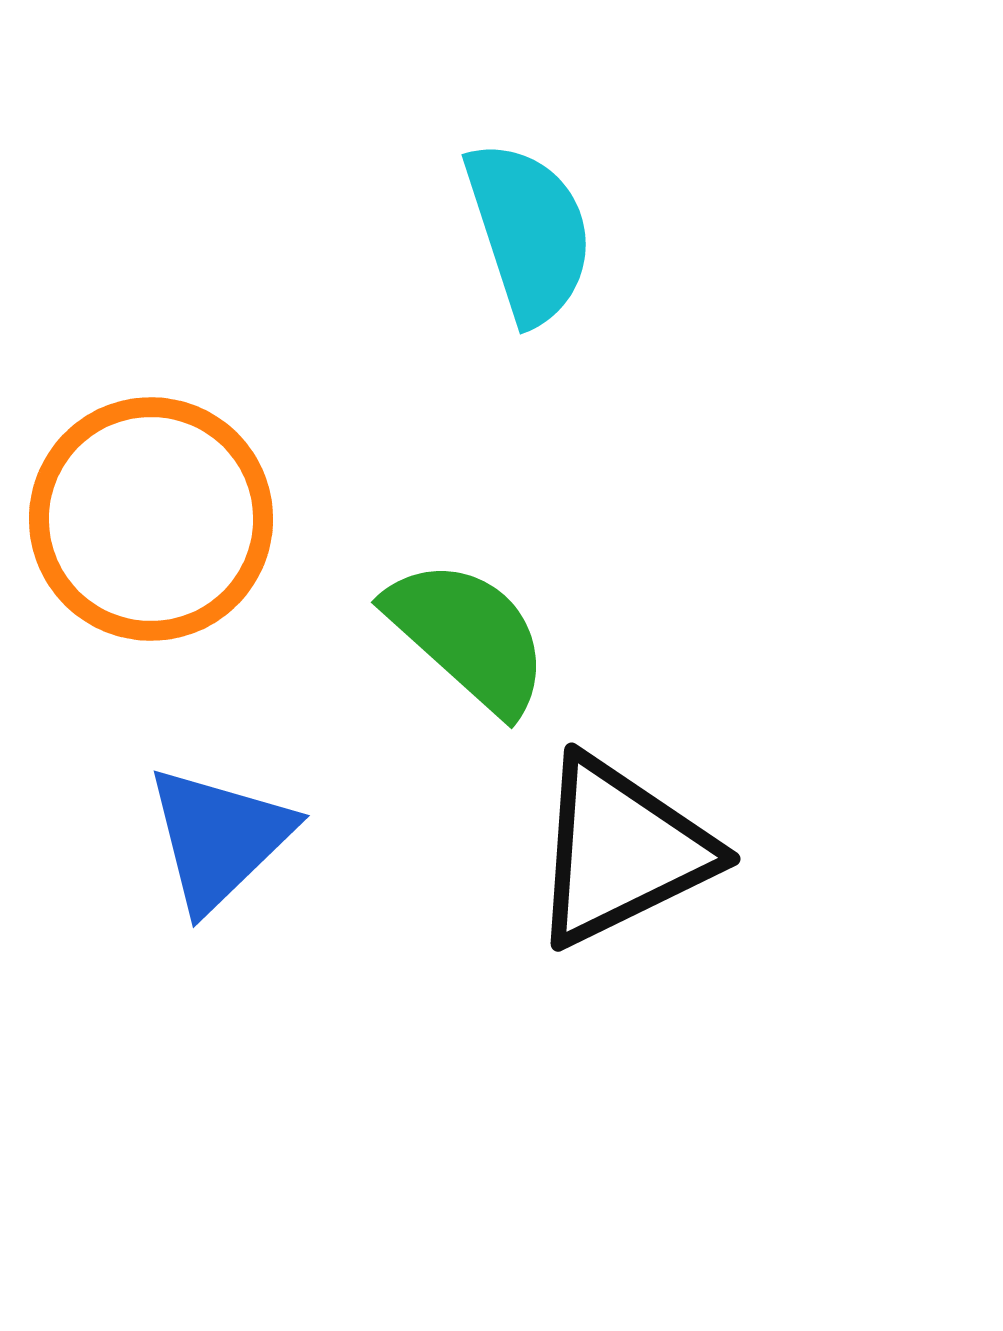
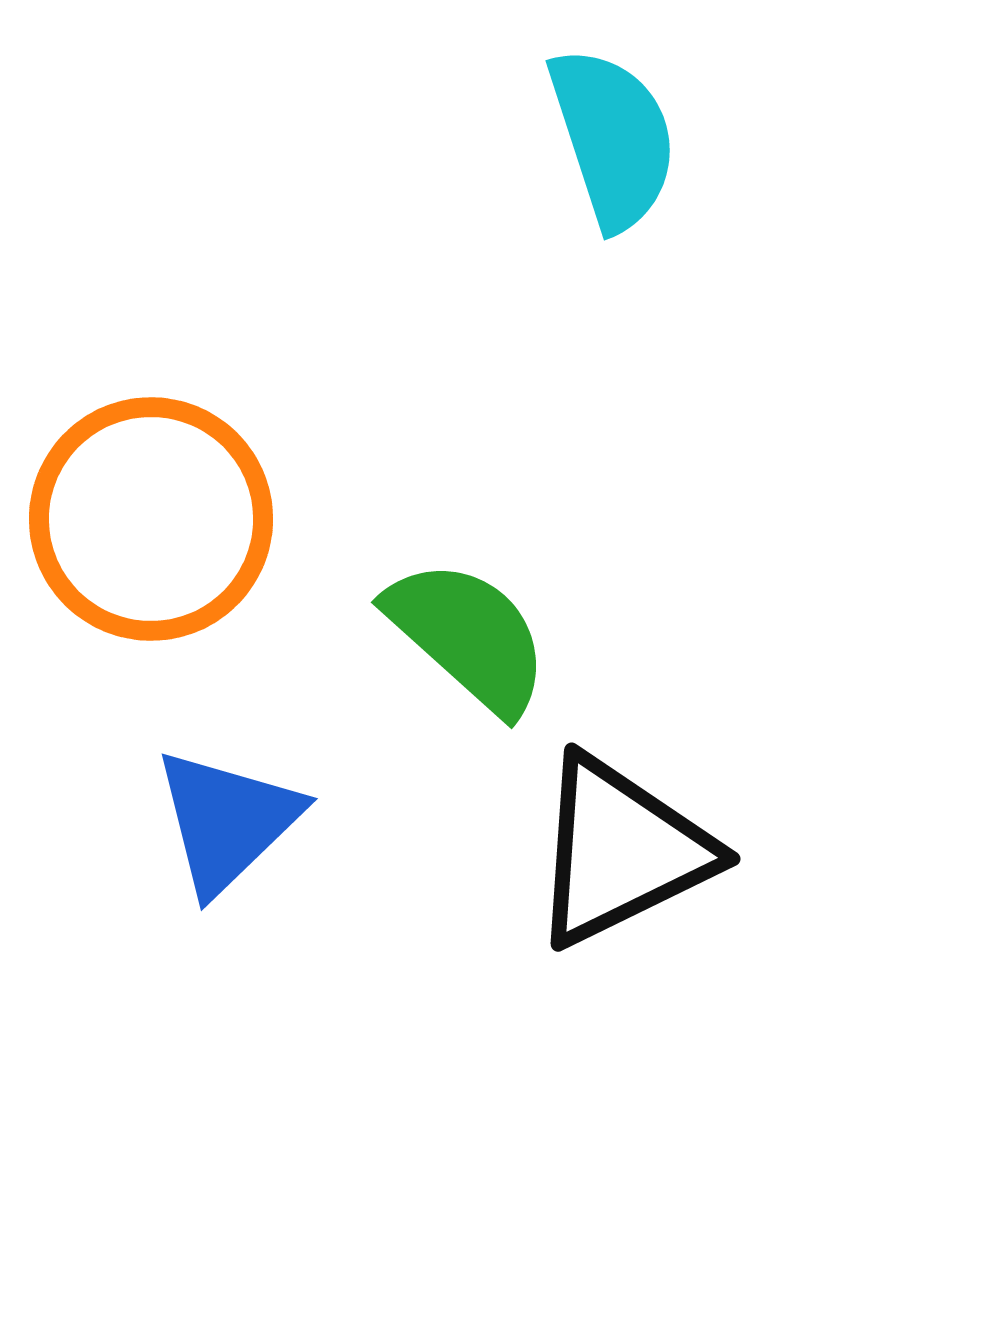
cyan semicircle: moved 84 px right, 94 px up
blue triangle: moved 8 px right, 17 px up
